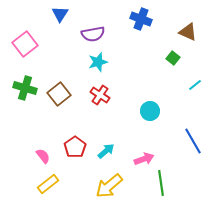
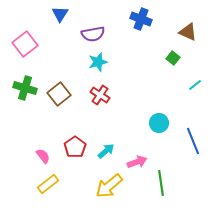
cyan circle: moved 9 px right, 12 px down
blue line: rotated 8 degrees clockwise
pink arrow: moved 7 px left, 3 px down
